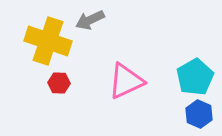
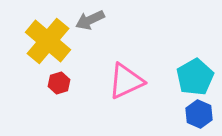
yellow cross: rotated 21 degrees clockwise
red hexagon: rotated 20 degrees counterclockwise
